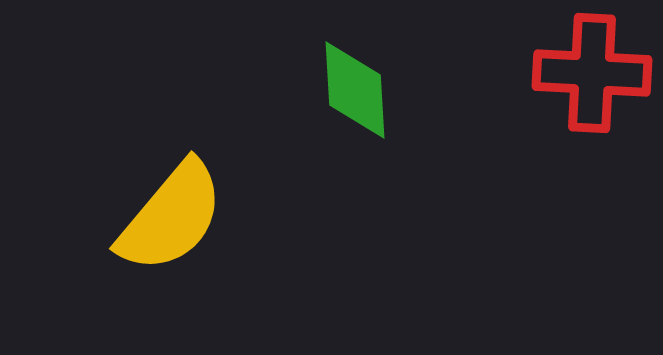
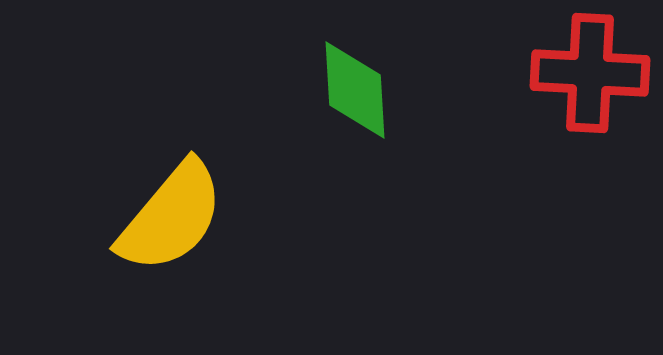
red cross: moved 2 px left
